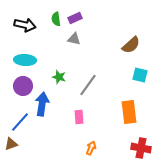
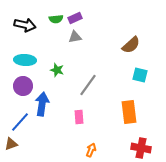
green semicircle: rotated 88 degrees counterclockwise
gray triangle: moved 1 px right, 2 px up; rotated 24 degrees counterclockwise
green star: moved 2 px left, 7 px up
orange arrow: moved 2 px down
